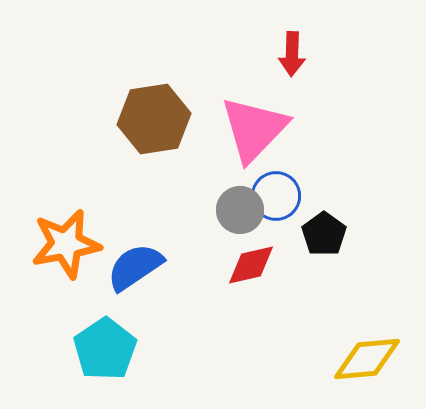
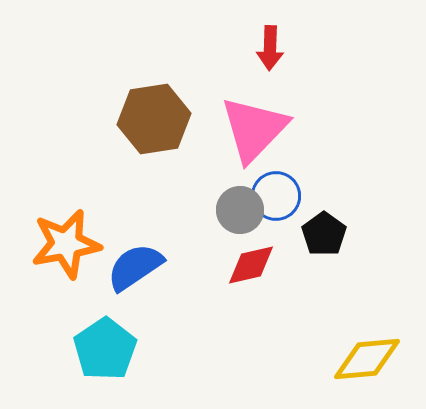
red arrow: moved 22 px left, 6 px up
